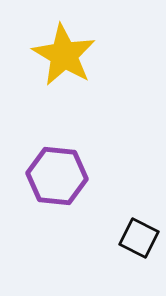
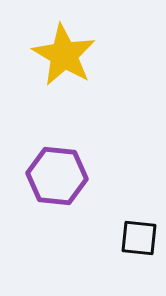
black square: rotated 21 degrees counterclockwise
